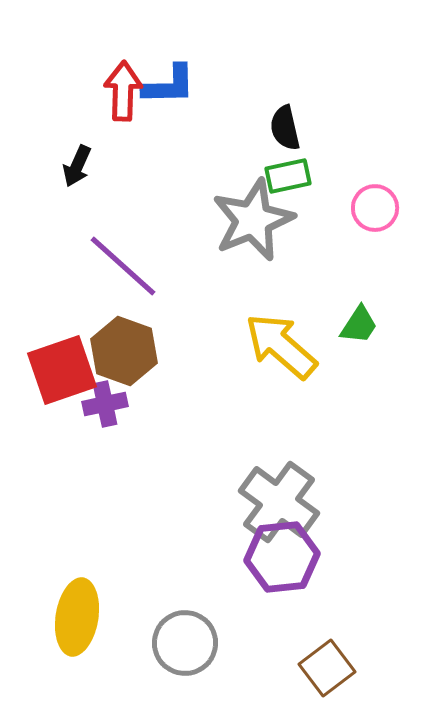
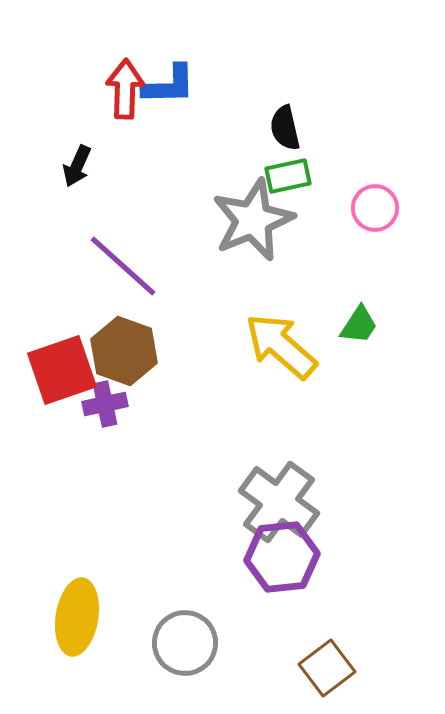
red arrow: moved 2 px right, 2 px up
